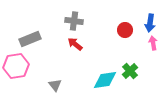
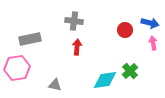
blue arrow: rotated 84 degrees counterclockwise
gray rectangle: rotated 10 degrees clockwise
red arrow: moved 2 px right, 3 px down; rotated 56 degrees clockwise
pink hexagon: moved 1 px right, 2 px down
gray triangle: rotated 40 degrees counterclockwise
